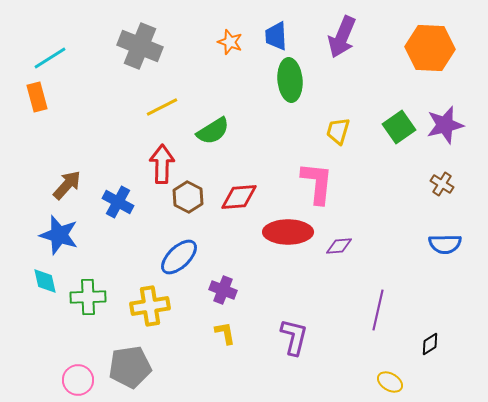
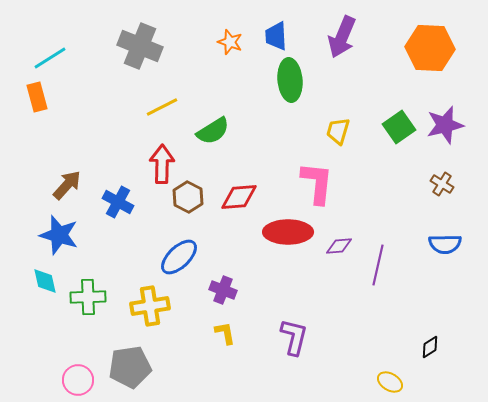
purple line: moved 45 px up
black diamond: moved 3 px down
